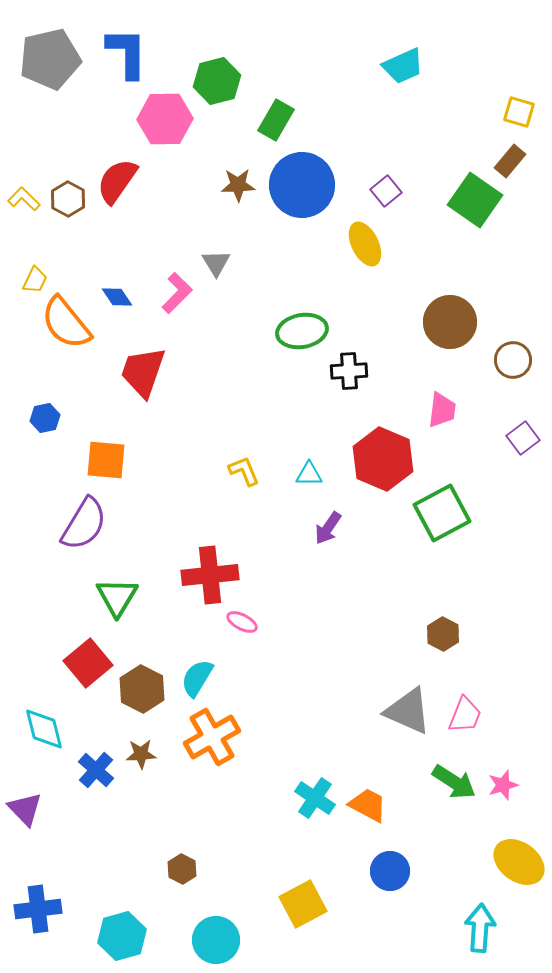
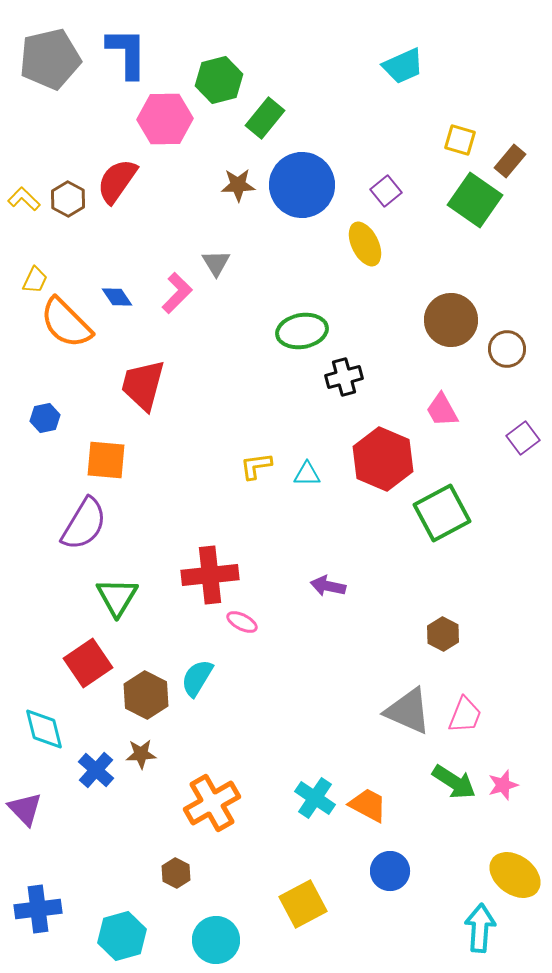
green hexagon at (217, 81): moved 2 px right, 1 px up
yellow square at (519, 112): moved 59 px left, 28 px down
green rectangle at (276, 120): moved 11 px left, 2 px up; rotated 9 degrees clockwise
brown circle at (450, 322): moved 1 px right, 2 px up
orange semicircle at (66, 323): rotated 6 degrees counterclockwise
brown circle at (513, 360): moved 6 px left, 11 px up
black cross at (349, 371): moved 5 px left, 6 px down; rotated 12 degrees counterclockwise
red trapezoid at (143, 372): moved 13 px down; rotated 4 degrees counterclockwise
pink trapezoid at (442, 410): rotated 144 degrees clockwise
yellow L-shape at (244, 471): moved 12 px right, 5 px up; rotated 76 degrees counterclockwise
cyan triangle at (309, 474): moved 2 px left
purple arrow at (328, 528): moved 58 px down; rotated 68 degrees clockwise
red square at (88, 663): rotated 6 degrees clockwise
brown hexagon at (142, 689): moved 4 px right, 6 px down
orange cross at (212, 737): moved 66 px down
yellow ellipse at (519, 862): moved 4 px left, 13 px down
brown hexagon at (182, 869): moved 6 px left, 4 px down
